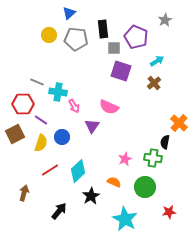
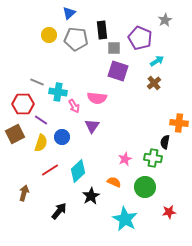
black rectangle: moved 1 px left, 1 px down
purple pentagon: moved 4 px right, 1 px down
purple square: moved 3 px left
pink semicircle: moved 12 px left, 9 px up; rotated 18 degrees counterclockwise
orange cross: rotated 36 degrees counterclockwise
